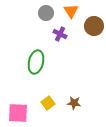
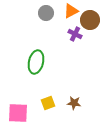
orange triangle: rotated 35 degrees clockwise
brown circle: moved 4 px left, 6 px up
purple cross: moved 15 px right
yellow square: rotated 16 degrees clockwise
